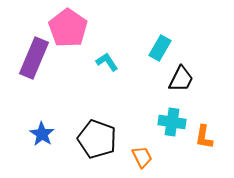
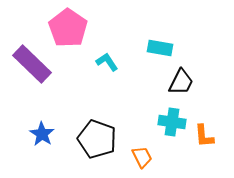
cyan rectangle: rotated 70 degrees clockwise
purple rectangle: moved 2 px left, 6 px down; rotated 69 degrees counterclockwise
black trapezoid: moved 3 px down
orange L-shape: moved 1 px up; rotated 15 degrees counterclockwise
